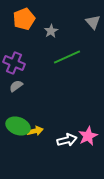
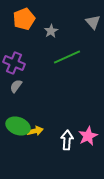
gray semicircle: rotated 16 degrees counterclockwise
white arrow: rotated 72 degrees counterclockwise
